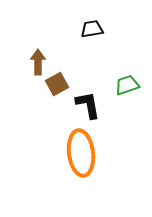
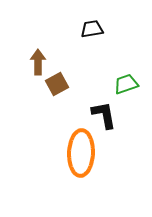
green trapezoid: moved 1 px left, 1 px up
black L-shape: moved 16 px right, 10 px down
orange ellipse: rotated 9 degrees clockwise
